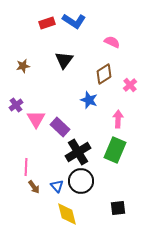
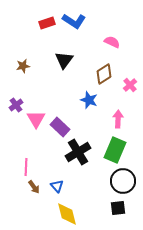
black circle: moved 42 px right
